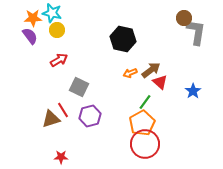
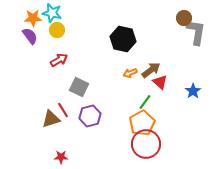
red circle: moved 1 px right
